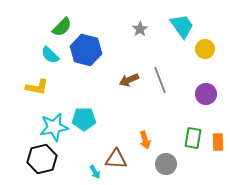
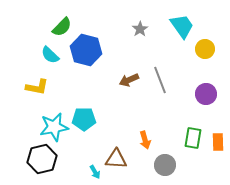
gray circle: moved 1 px left, 1 px down
